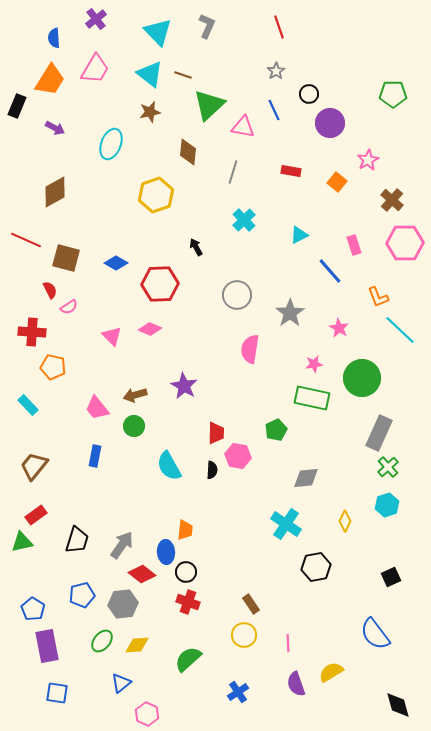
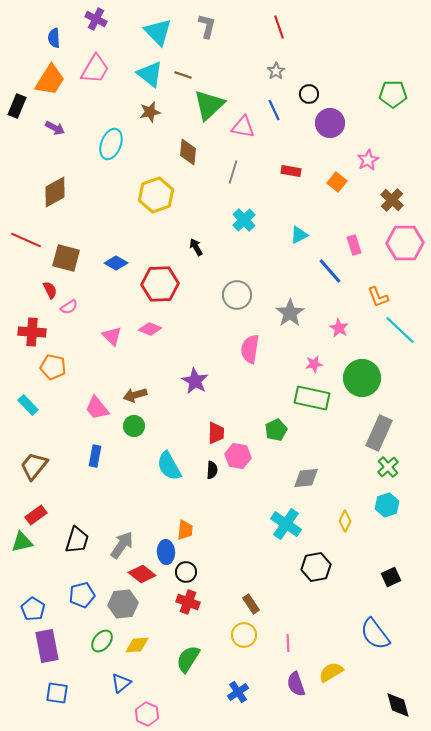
purple cross at (96, 19): rotated 25 degrees counterclockwise
gray L-shape at (207, 26): rotated 10 degrees counterclockwise
purple star at (184, 386): moved 11 px right, 5 px up
green semicircle at (188, 659): rotated 16 degrees counterclockwise
